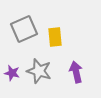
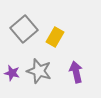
gray square: rotated 16 degrees counterclockwise
yellow rectangle: rotated 36 degrees clockwise
